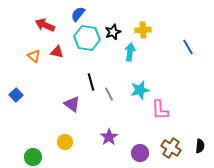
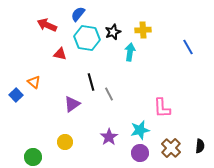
red arrow: moved 2 px right
red triangle: moved 3 px right, 2 px down
orange triangle: moved 26 px down
cyan star: moved 40 px down
purple triangle: rotated 48 degrees clockwise
pink L-shape: moved 2 px right, 2 px up
brown cross: rotated 12 degrees clockwise
